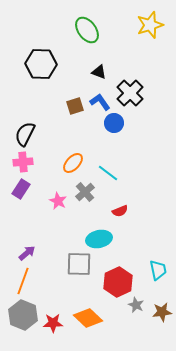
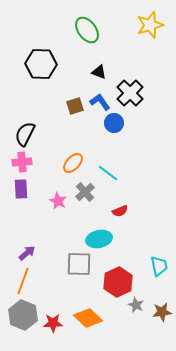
pink cross: moved 1 px left
purple rectangle: rotated 36 degrees counterclockwise
cyan trapezoid: moved 1 px right, 4 px up
